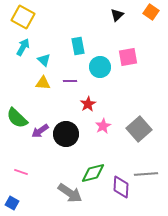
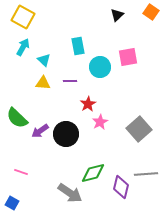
pink star: moved 3 px left, 4 px up
purple diamond: rotated 10 degrees clockwise
